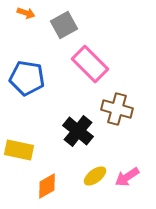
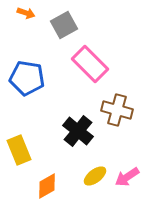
brown cross: moved 1 px down
yellow rectangle: rotated 56 degrees clockwise
